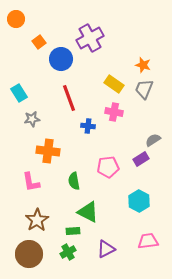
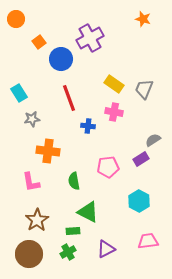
orange star: moved 46 px up
